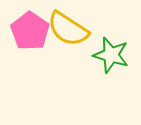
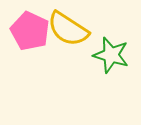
pink pentagon: rotated 9 degrees counterclockwise
